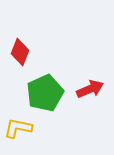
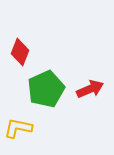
green pentagon: moved 1 px right, 4 px up
